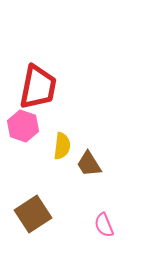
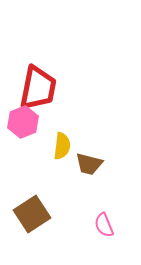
red trapezoid: moved 1 px down
pink hexagon: moved 4 px up; rotated 20 degrees clockwise
brown trapezoid: rotated 44 degrees counterclockwise
brown square: moved 1 px left
